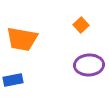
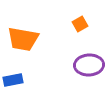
orange square: moved 1 px left, 1 px up; rotated 14 degrees clockwise
orange trapezoid: moved 1 px right
